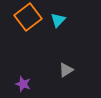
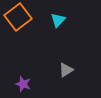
orange square: moved 10 px left
